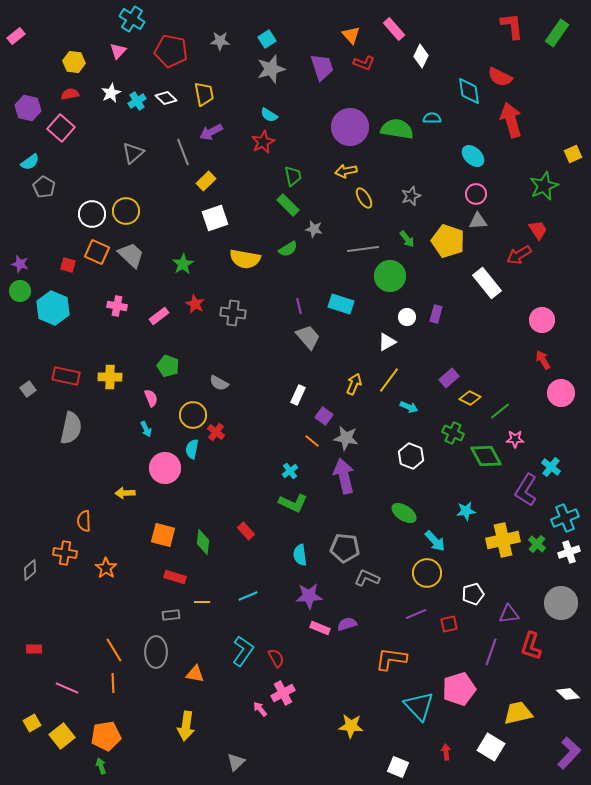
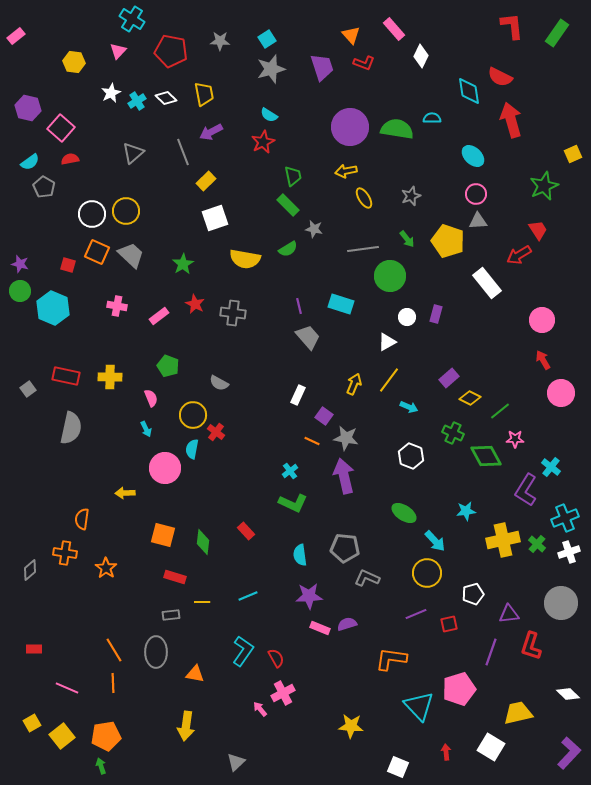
red semicircle at (70, 94): moved 65 px down
orange line at (312, 441): rotated 14 degrees counterclockwise
orange semicircle at (84, 521): moved 2 px left, 2 px up; rotated 10 degrees clockwise
